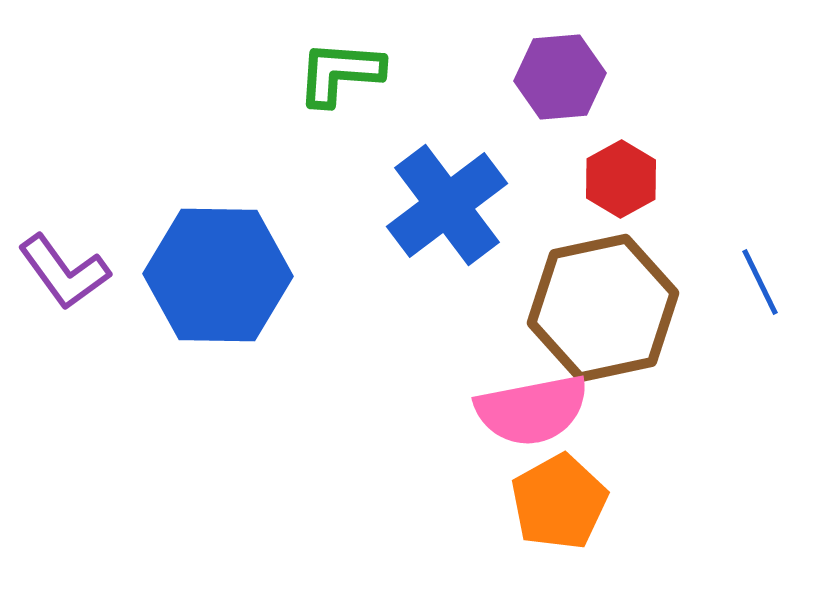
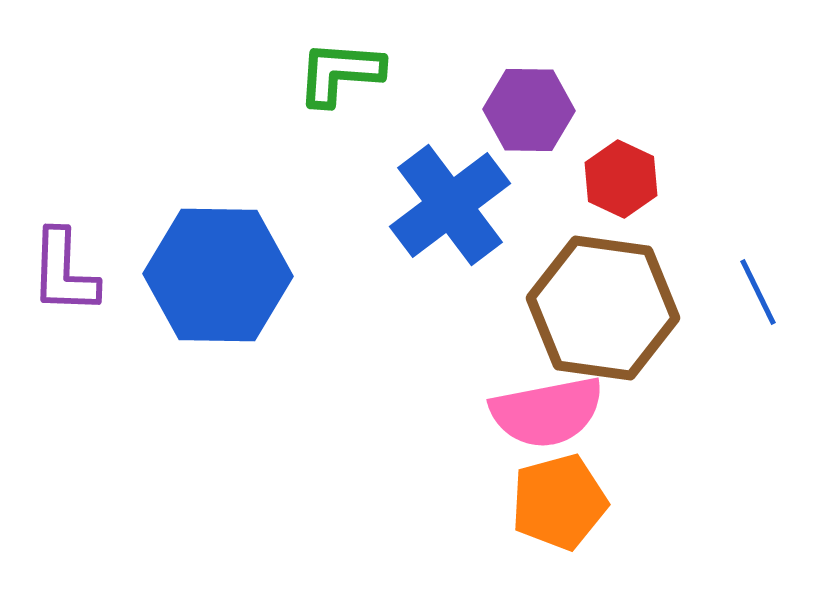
purple hexagon: moved 31 px left, 33 px down; rotated 6 degrees clockwise
red hexagon: rotated 6 degrees counterclockwise
blue cross: moved 3 px right
purple L-shape: rotated 38 degrees clockwise
blue line: moved 2 px left, 10 px down
brown hexagon: rotated 20 degrees clockwise
pink semicircle: moved 15 px right, 2 px down
orange pentagon: rotated 14 degrees clockwise
